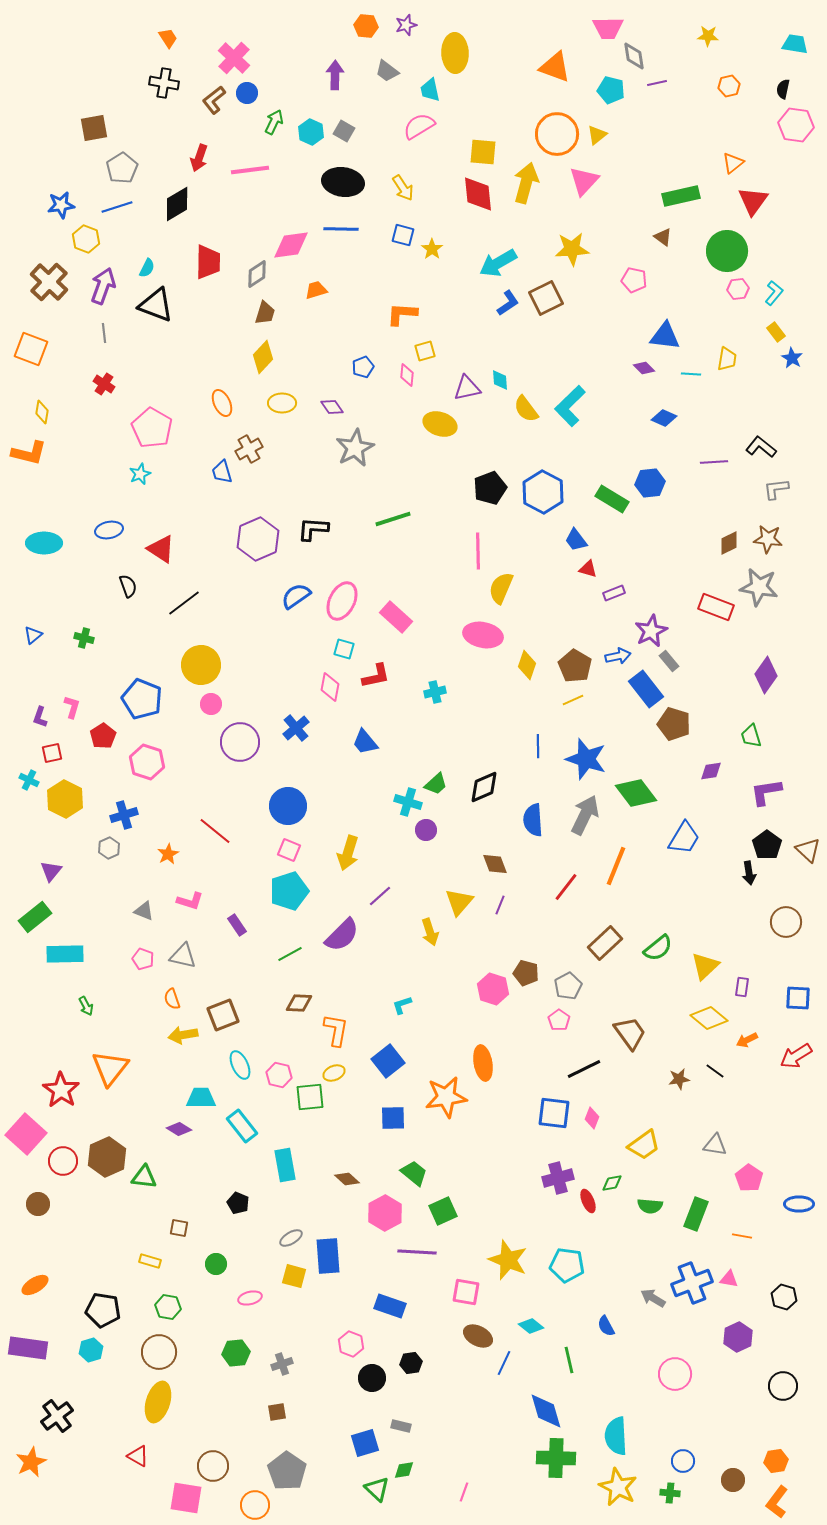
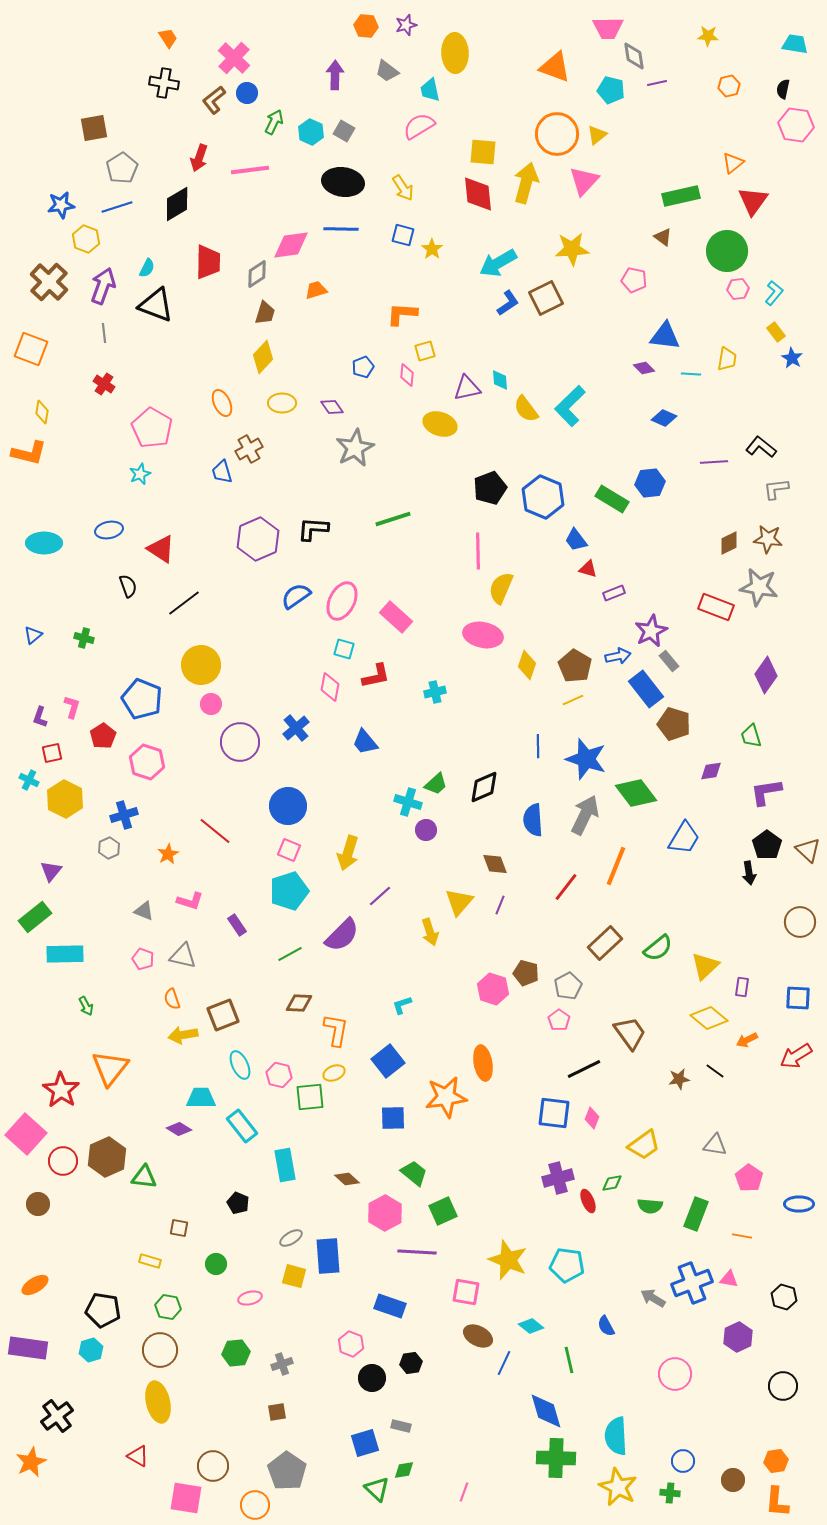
blue hexagon at (543, 492): moved 5 px down; rotated 6 degrees counterclockwise
brown circle at (786, 922): moved 14 px right
brown circle at (159, 1352): moved 1 px right, 2 px up
yellow ellipse at (158, 1402): rotated 30 degrees counterclockwise
orange L-shape at (777, 1502): rotated 32 degrees counterclockwise
